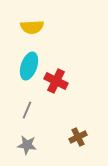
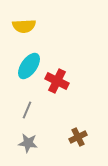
yellow semicircle: moved 8 px left, 1 px up
cyan ellipse: rotated 16 degrees clockwise
red cross: moved 1 px right
gray star: moved 1 px right, 2 px up
